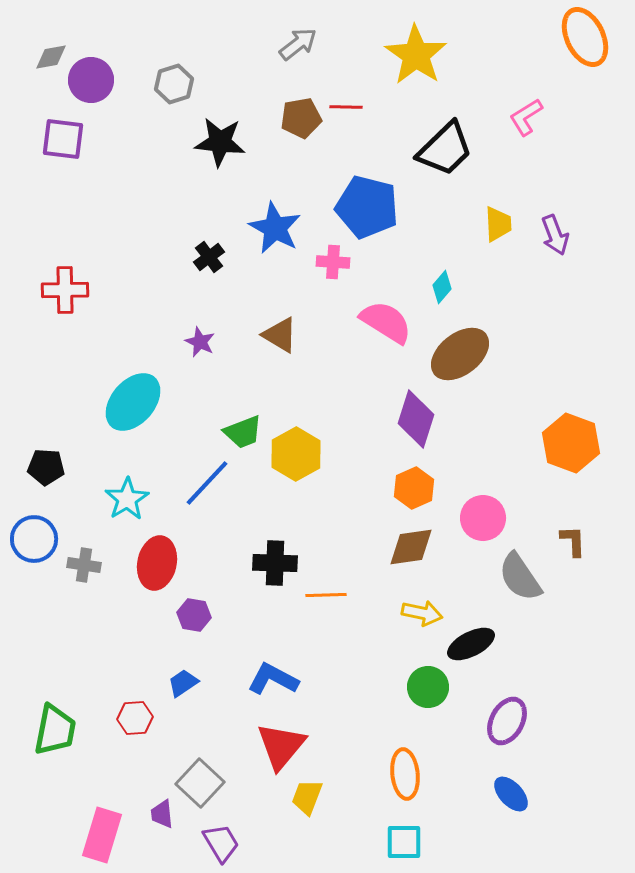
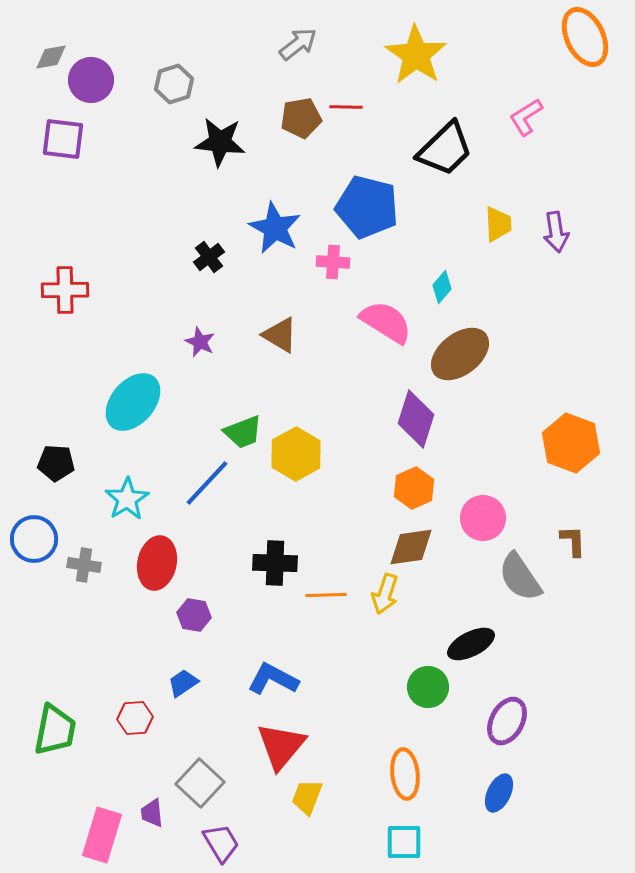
purple arrow at (555, 235): moved 1 px right, 3 px up; rotated 12 degrees clockwise
black pentagon at (46, 467): moved 10 px right, 4 px up
yellow arrow at (422, 613): moved 37 px left, 19 px up; rotated 96 degrees clockwise
blue ellipse at (511, 794): moved 12 px left, 1 px up; rotated 69 degrees clockwise
purple trapezoid at (162, 814): moved 10 px left, 1 px up
